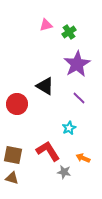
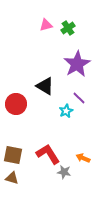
green cross: moved 1 px left, 4 px up
red circle: moved 1 px left
cyan star: moved 3 px left, 17 px up
red L-shape: moved 3 px down
